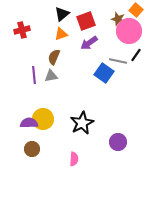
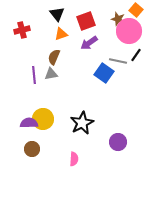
black triangle: moved 5 px left; rotated 28 degrees counterclockwise
gray triangle: moved 2 px up
